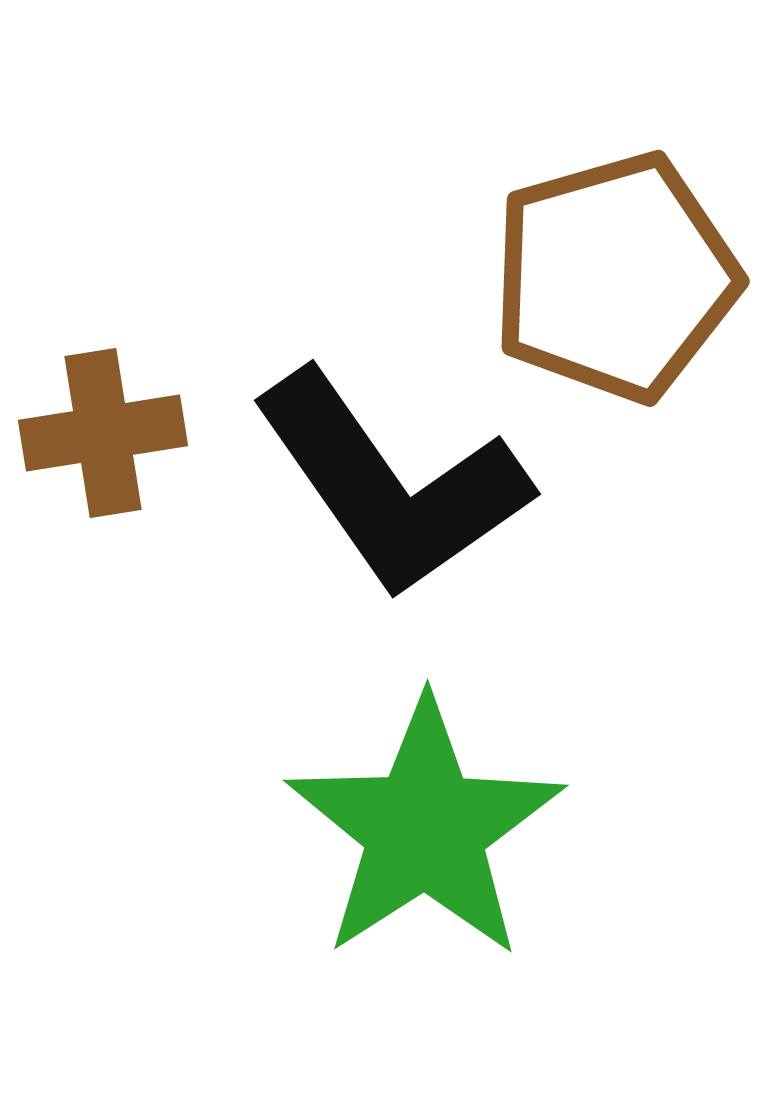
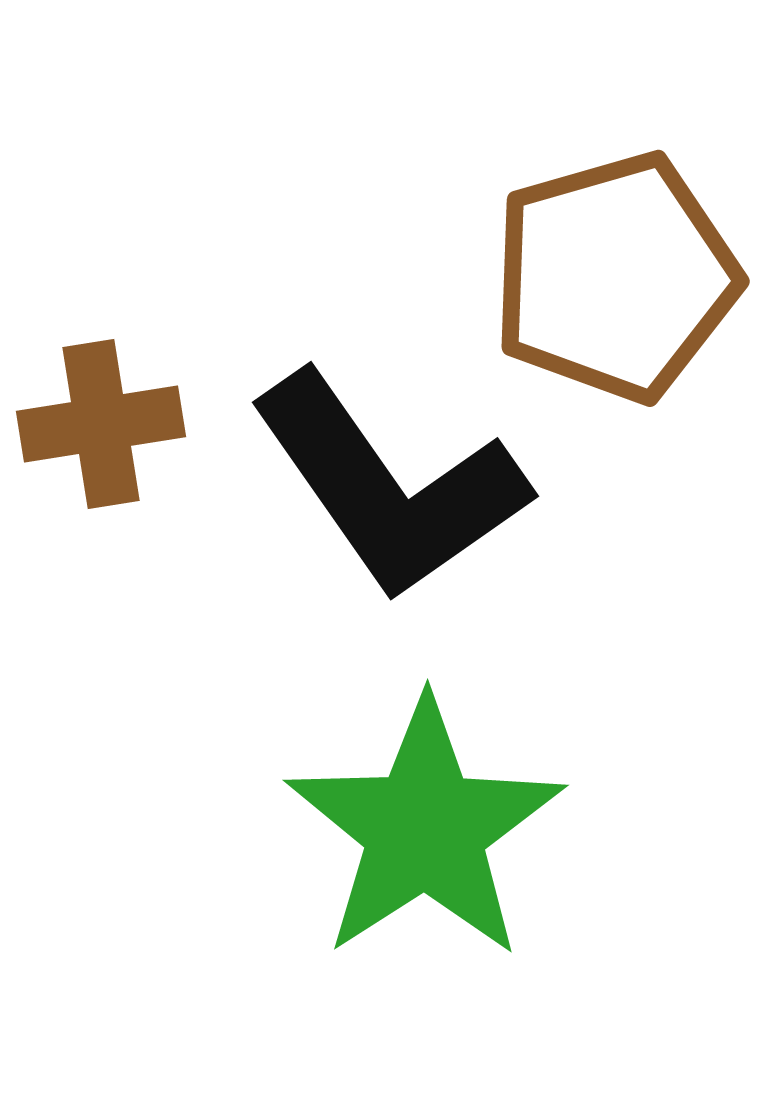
brown cross: moved 2 px left, 9 px up
black L-shape: moved 2 px left, 2 px down
